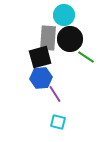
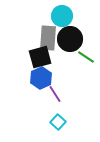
cyan circle: moved 2 px left, 1 px down
blue hexagon: rotated 20 degrees counterclockwise
cyan square: rotated 28 degrees clockwise
